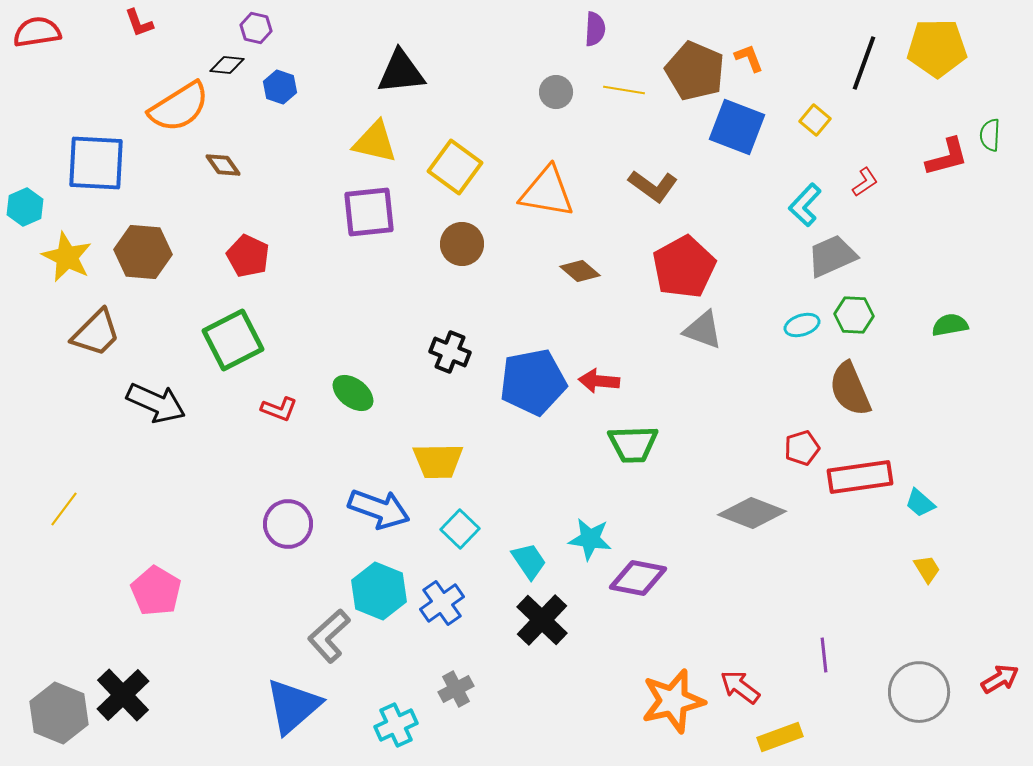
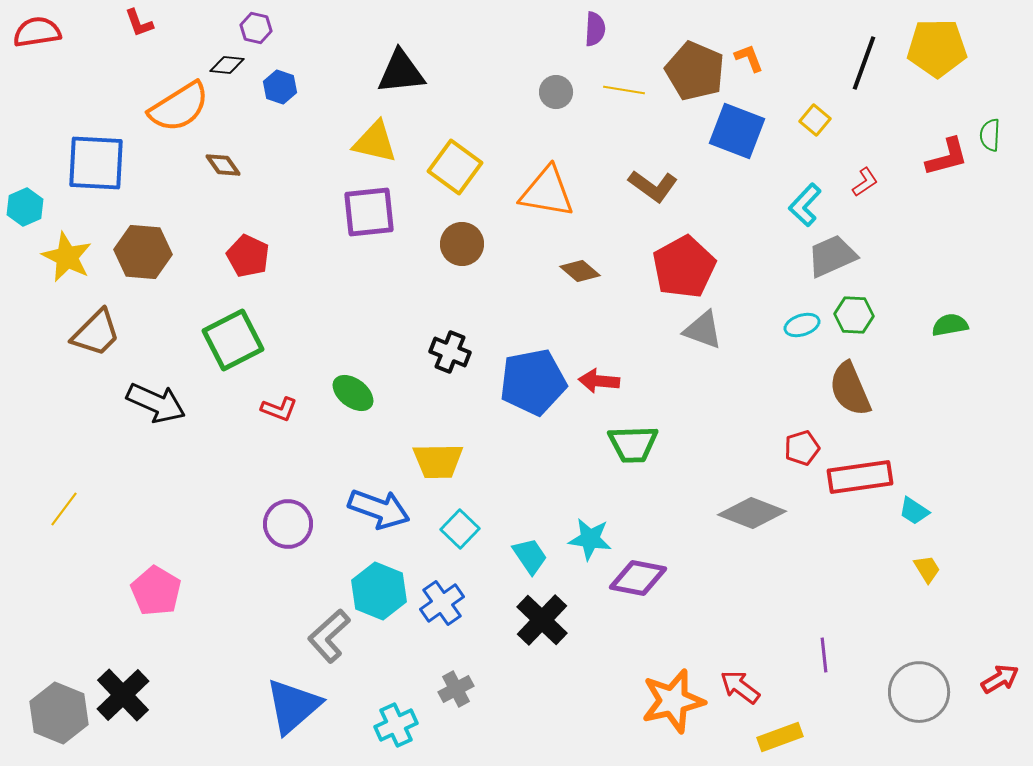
blue square at (737, 127): moved 4 px down
cyan trapezoid at (920, 503): moved 6 px left, 8 px down; rotated 8 degrees counterclockwise
cyan trapezoid at (529, 561): moved 1 px right, 5 px up
